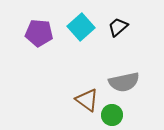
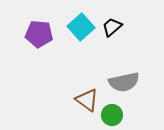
black trapezoid: moved 6 px left
purple pentagon: moved 1 px down
